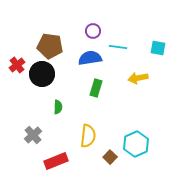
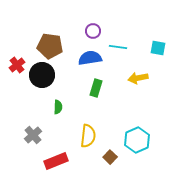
black circle: moved 1 px down
cyan hexagon: moved 1 px right, 4 px up
